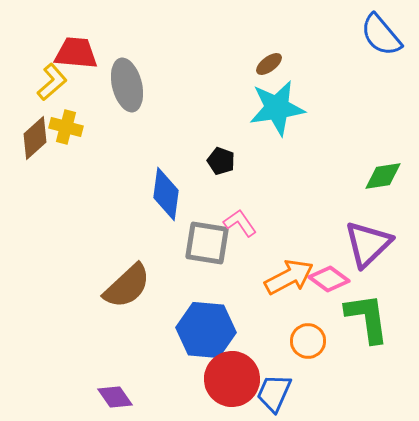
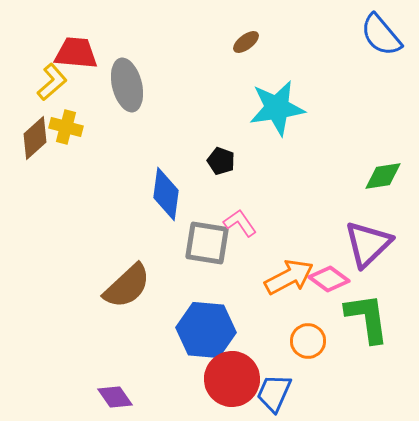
brown ellipse: moved 23 px left, 22 px up
